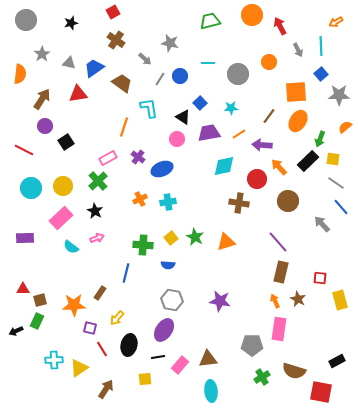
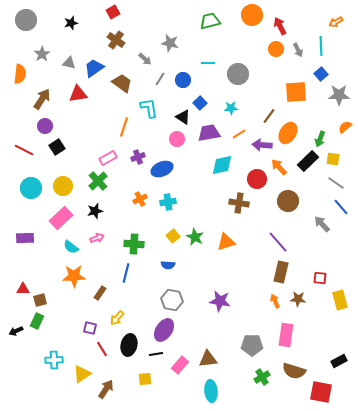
orange circle at (269, 62): moved 7 px right, 13 px up
blue circle at (180, 76): moved 3 px right, 4 px down
orange ellipse at (298, 121): moved 10 px left, 12 px down
black square at (66, 142): moved 9 px left, 5 px down
purple cross at (138, 157): rotated 32 degrees clockwise
cyan diamond at (224, 166): moved 2 px left, 1 px up
black star at (95, 211): rotated 28 degrees clockwise
yellow square at (171, 238): moved 2 px right, 2 px up
green cross at (143, 245): moved 9 px left, 1 px up
brown star at (298, 299): rotated 21 degrees counterclockwise
orange star at (74, 305): moved 29 px up
pink rectangle at (279, 329): moved 7 px right, 6 px down
black line at (158, 357): moved 2 px left, 3 px up
black rectangle at (337, 361): moved 2 px right
yellow triangle at (79, 368): moved 3 px right, 6 px down
